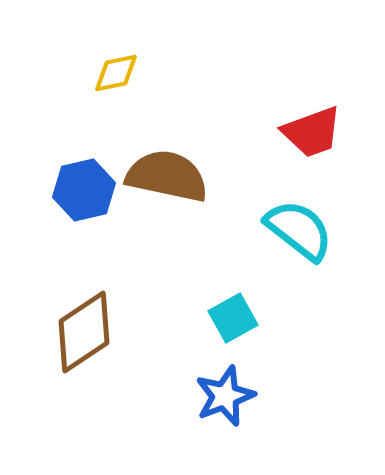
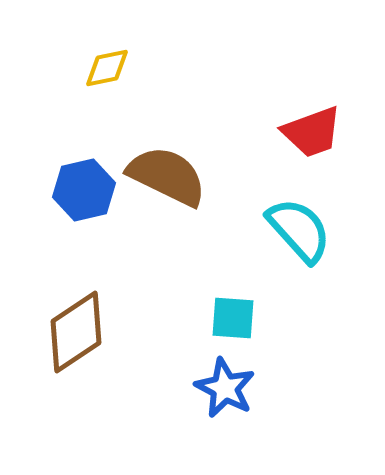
yellow diamond: moved 9 px left, 5 px up
brown semicircle: rotated 14 degrees clockwise
cyan semicircle: rotated 10 degrees clockwise
cyan square: rotated 33 degrees clockwise
brown diamond: moved 8 px left
blue star: moved 8 px up; rotated 24 degrees counterclockwise
